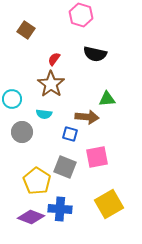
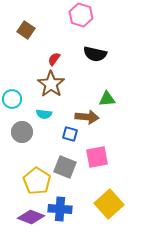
yellow square: rotated 12 degrees counterclockwise
